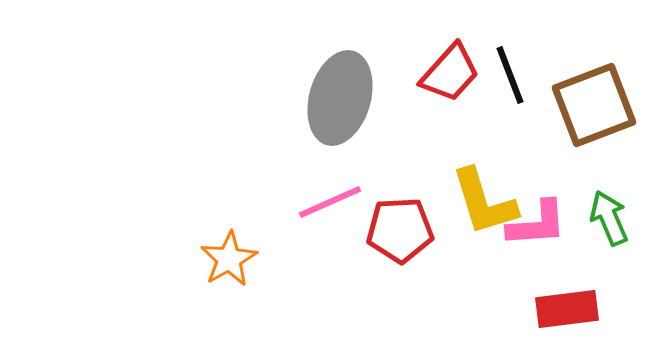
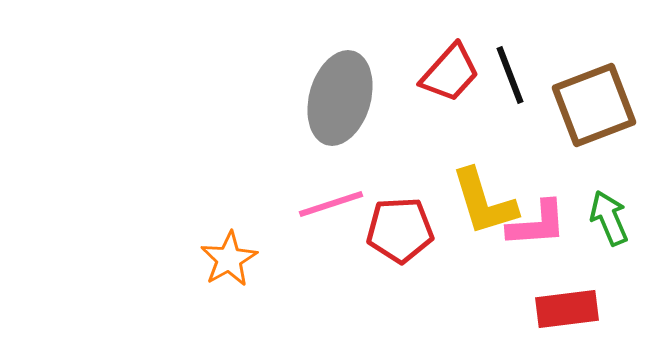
pink line: moved 1 px right, 2 px down; rotated 6 degrees clockwise
